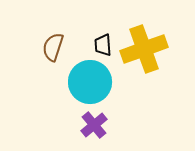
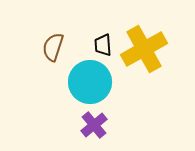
yellow cross: rotated 9 degrees counterclockwise
